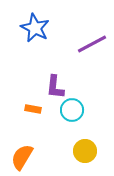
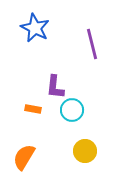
purple line: rotated 76 degrees counterclockwise
orange semicircle: moved 2 px right
